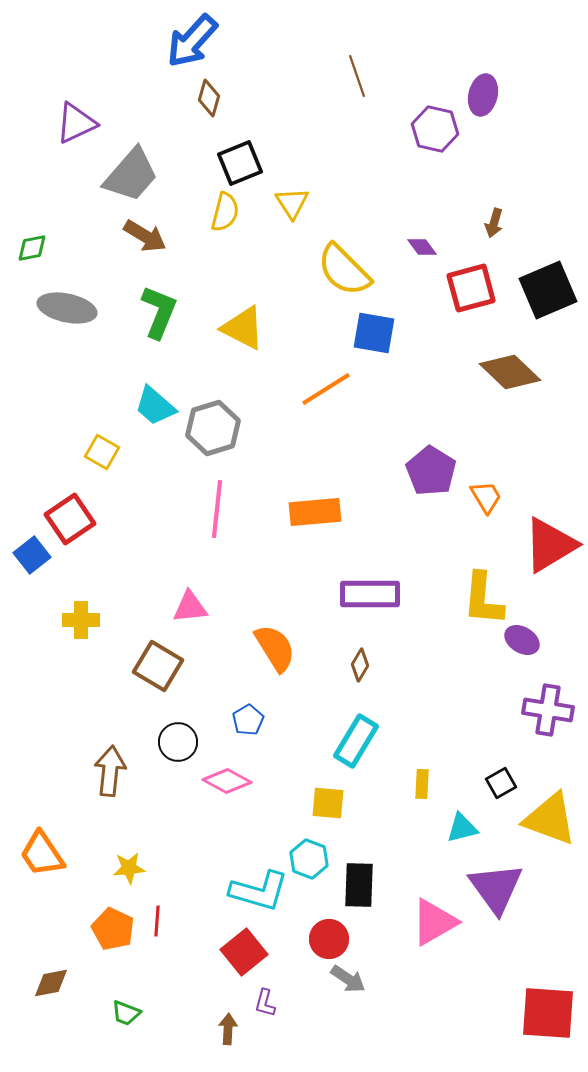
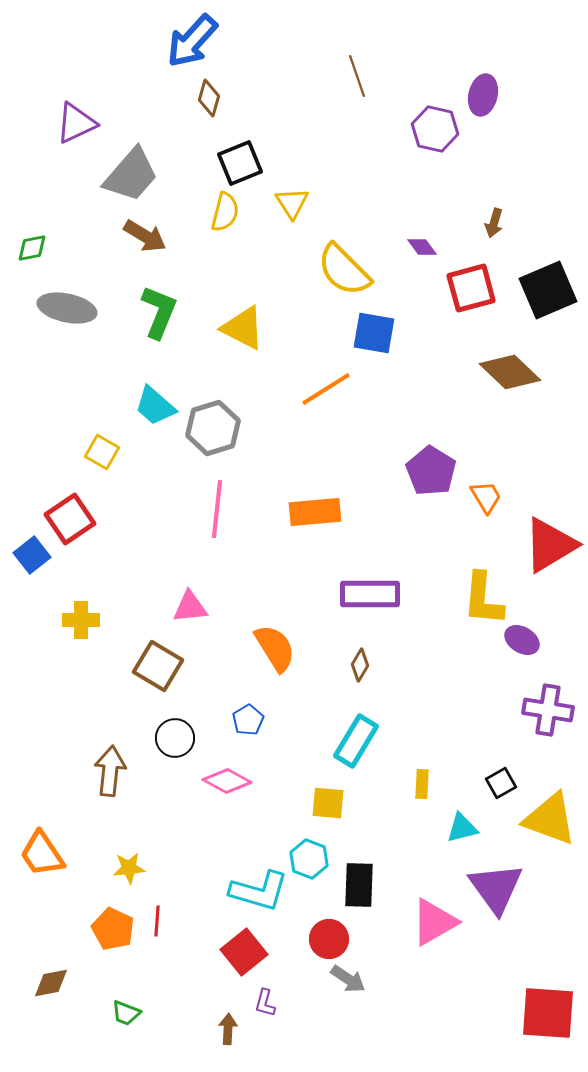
black circle at (178, 742): moved 3 px left, 4 px up
